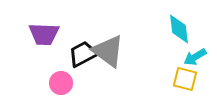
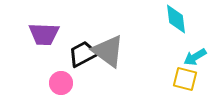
cyan diamond: moved 3 px left, 10 px up
